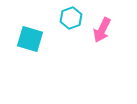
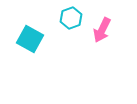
cyan square: rotated 12 degrees clockwise
